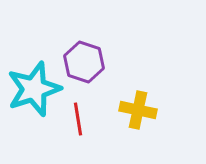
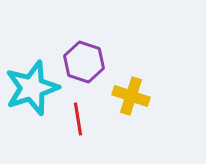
cyan star: moved 2 px left, 1 px up
yellow cross: moved 7 px left, 14 px up; rotated 6 degrees clockwise
